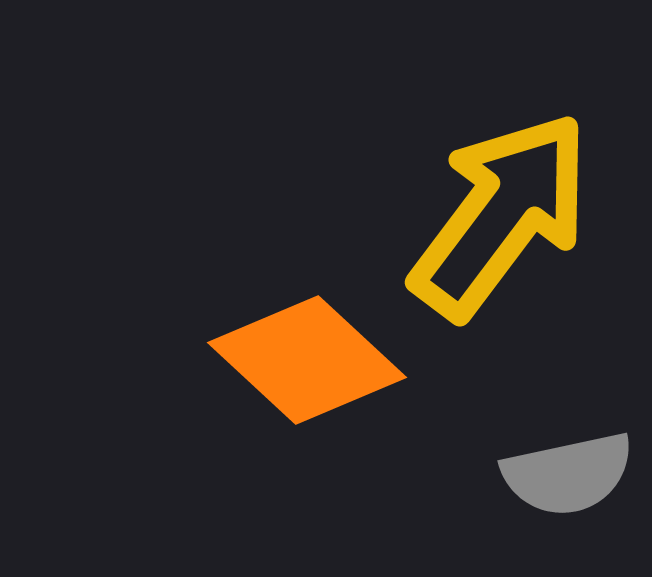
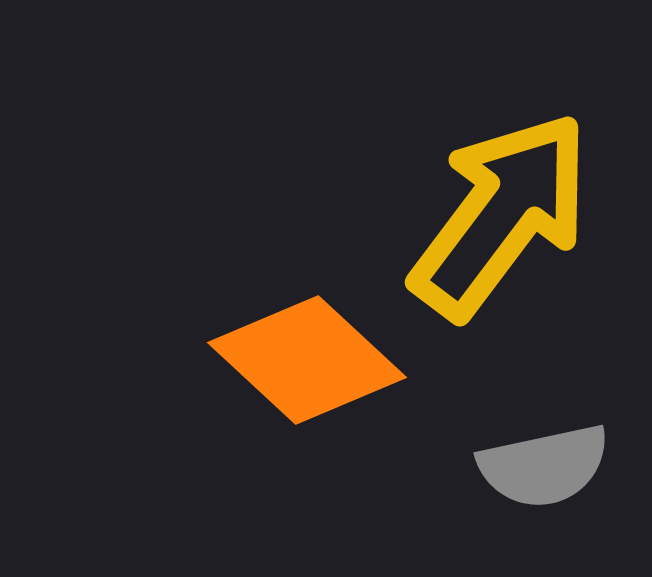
gray semicircle: moved 24 px left, 8 px up
